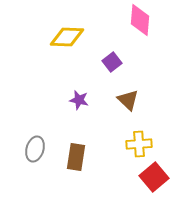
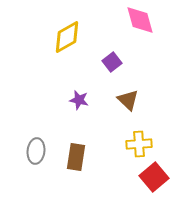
pink diamond: rotated 20 degrees counterclockwise
yellow diamond: rotated 32 degrees counterclockwise
gray ellipse: moved 1 px right, 2 px down; rotated 10 degrees counterclockwise
